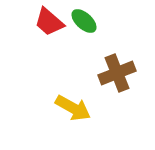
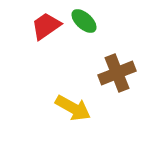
red trapezoid: moved 3 px left, 4 px down; rotated 104 degrees clockwise
